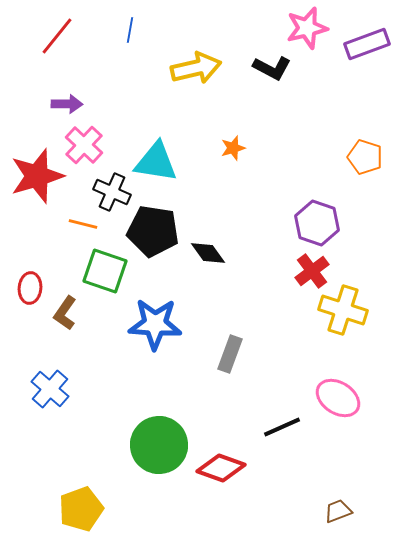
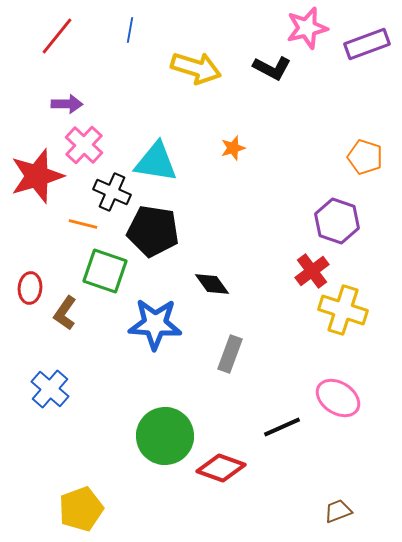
yellow arrow: rotated 30 degrees clockwise
purple hexagon: moved 20 px right, 2 px up
black diamond: moved 4 px right, 31 px down
green circle: moved 6 px right, 9 px up
